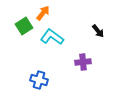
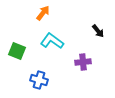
green square: moved 7 px left, 25 px down; rotated 36 degrees counterclockwise
cyan L-shape: moved 4 px down
